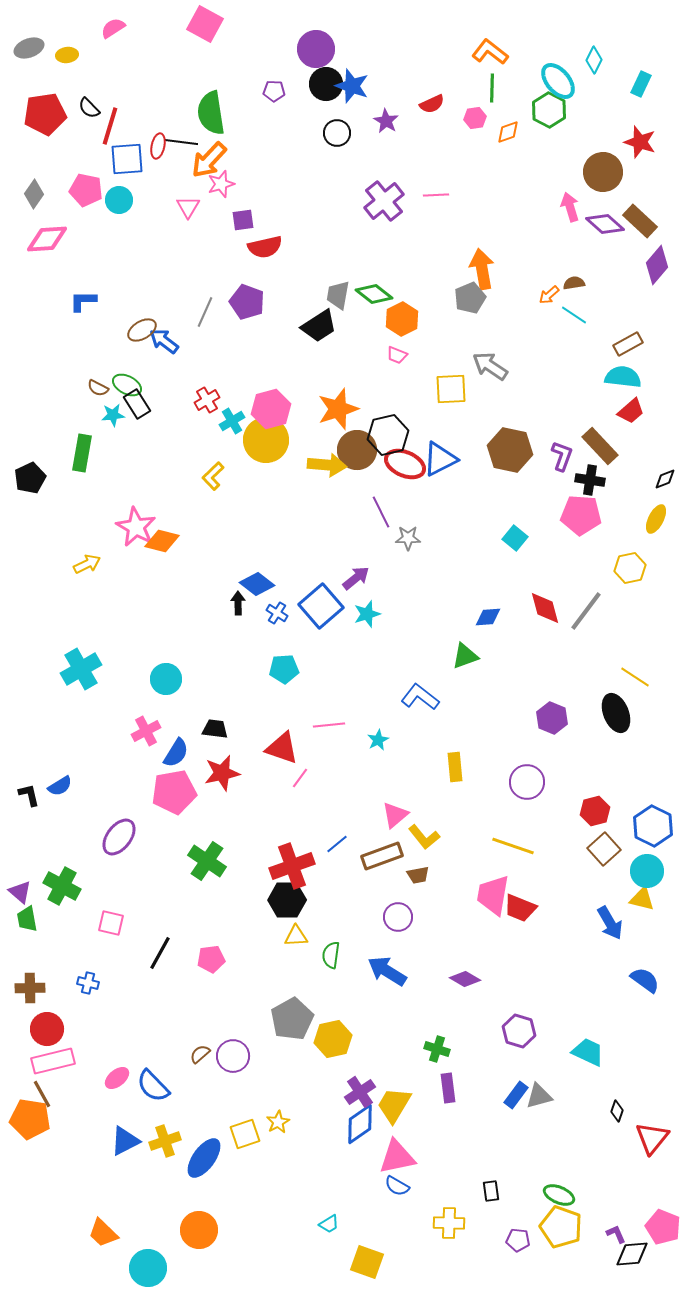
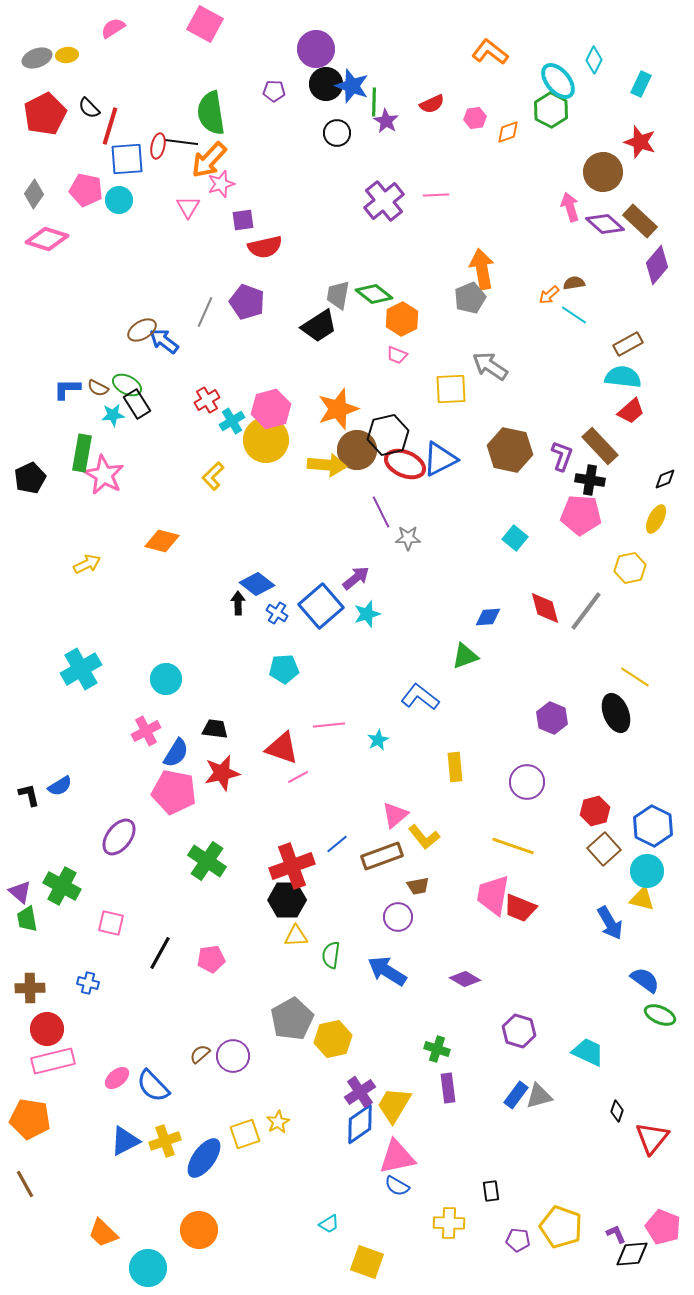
gray ellipse at (29, 48): moved 8 px right, 10 px down
green line at (492, 88): moved 118 px left, 14 px down
green hexagon at (549, 110): moved 2 px right
red pentagon at (45, 114): rotated 18 degrees counterclockwise
pink diamond at (47, 239): rotated 21 degrees clockwise
blue L-shape at (83, 301): moved 16 px left, 88 px down
pink star at (136, 527): moved 32 px left, 52 px up
pink line at (300, 778): moved 2 px left, 1 px up; rotated 25 degrees clockwise
pink pentagon at (174, 792): rotated 21 degrees clockwise
brown trapezoid at (418, 875): moved 11 px down
brown line at (42, 1094): moved 17 px left, 90 px down
green ellipse at (559, 1195): moved 101 px right, 180 px up
